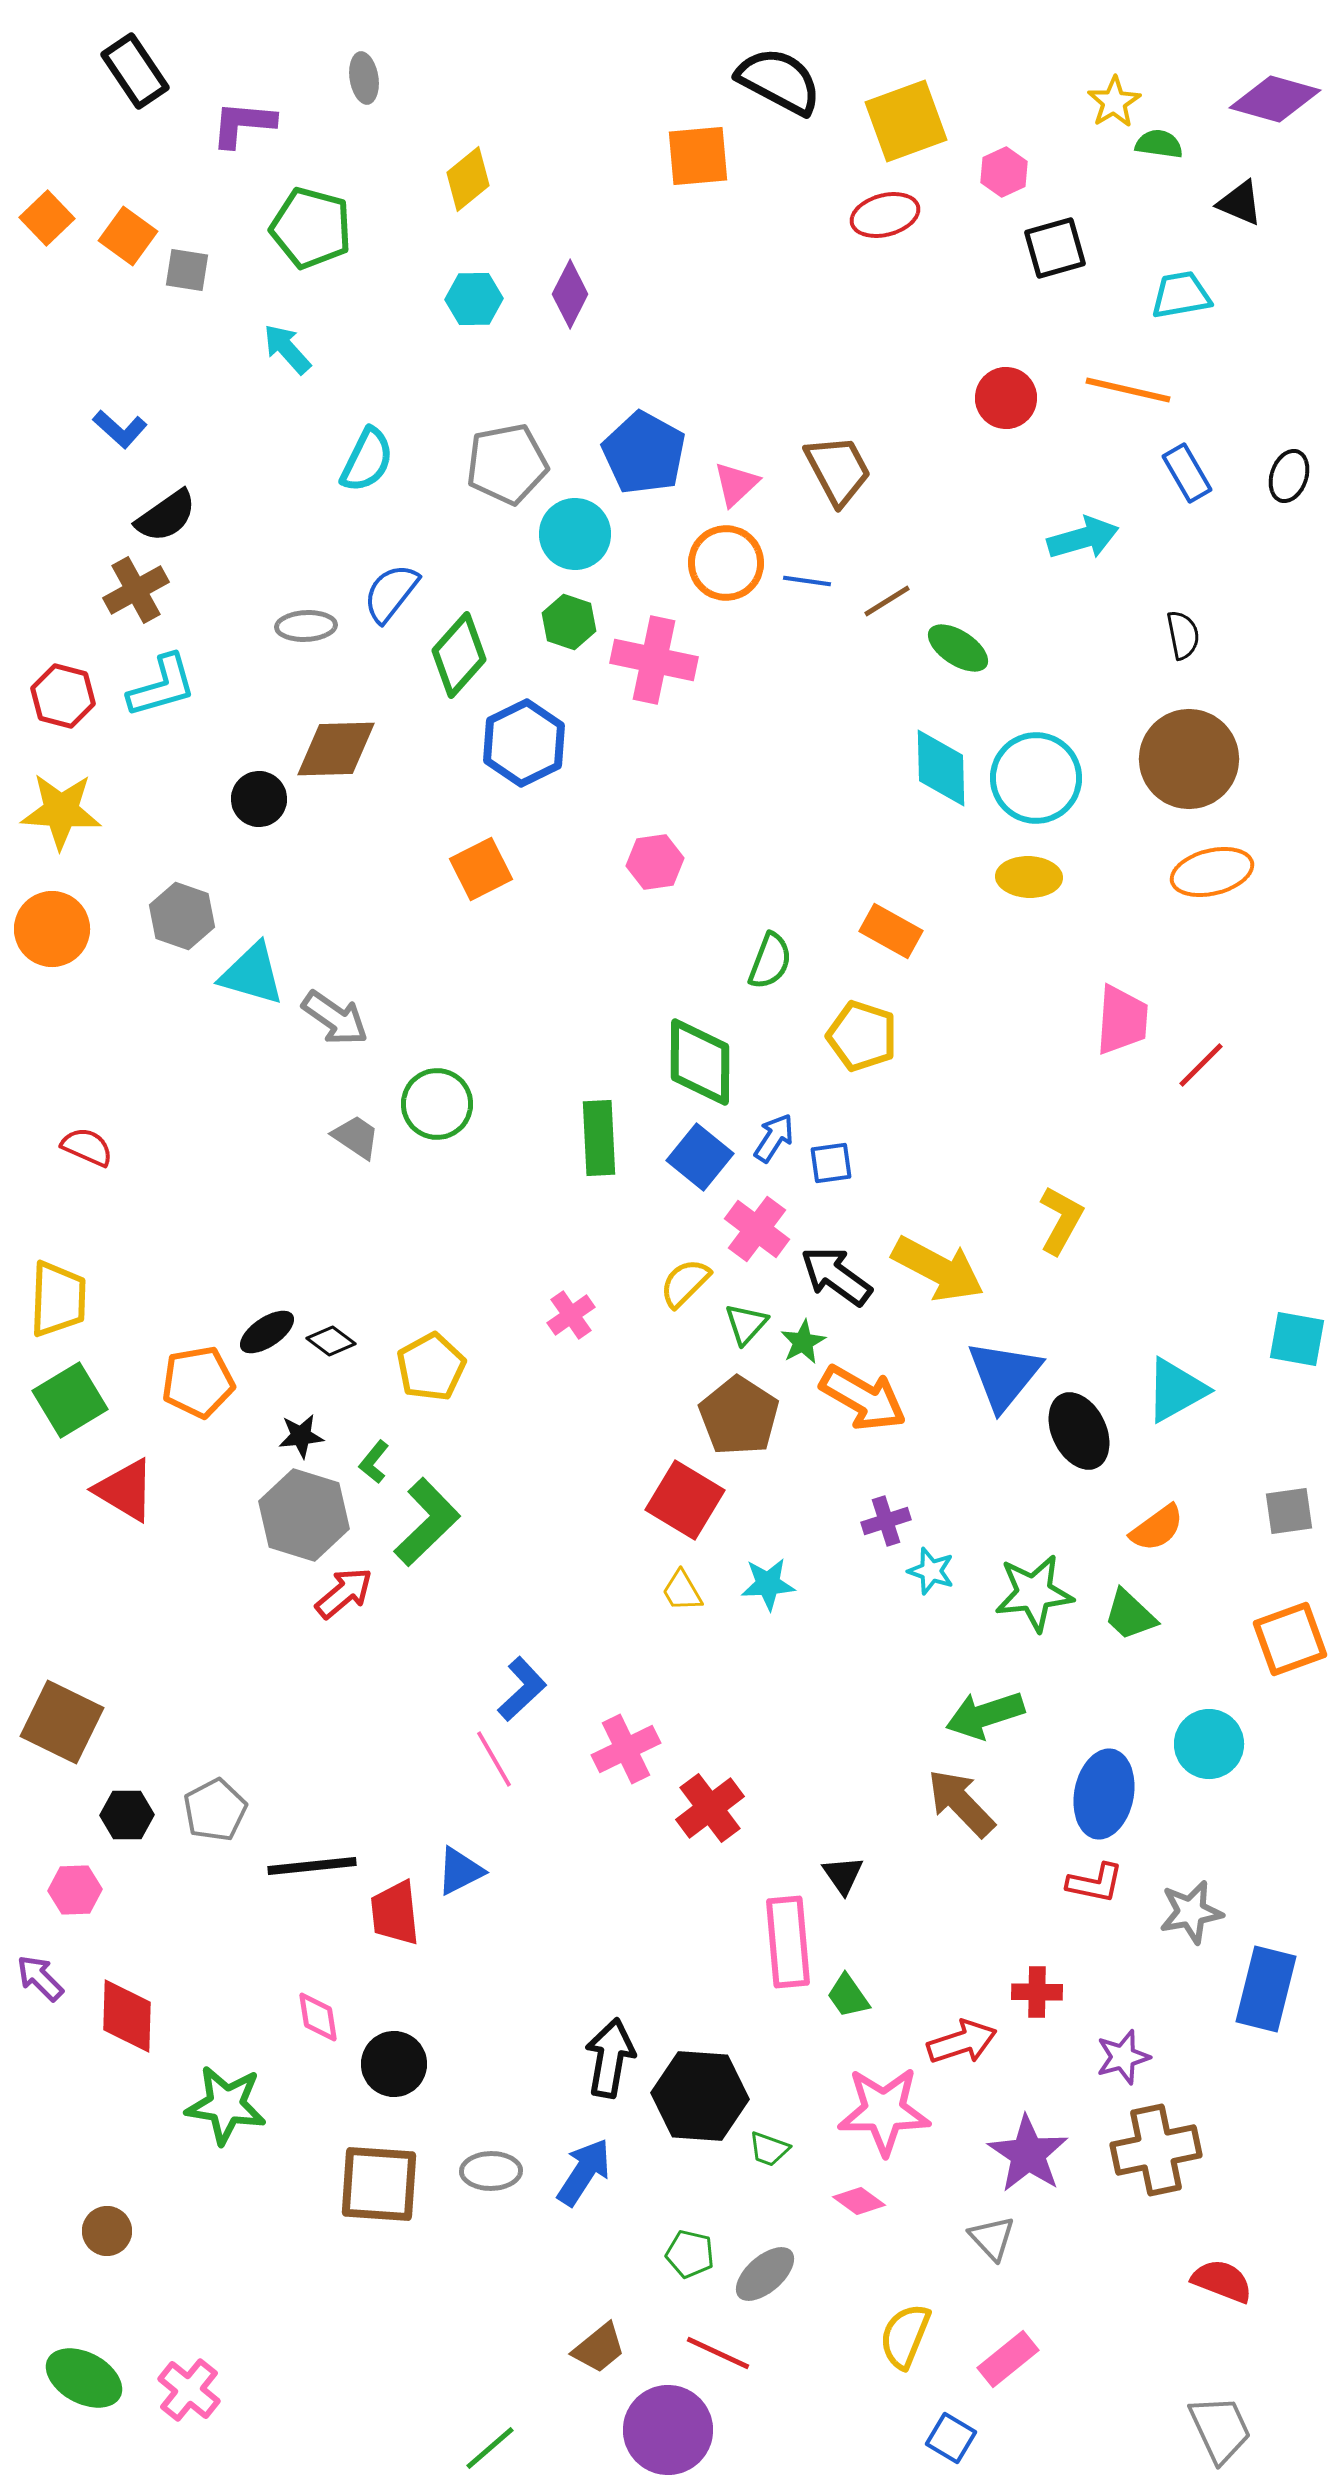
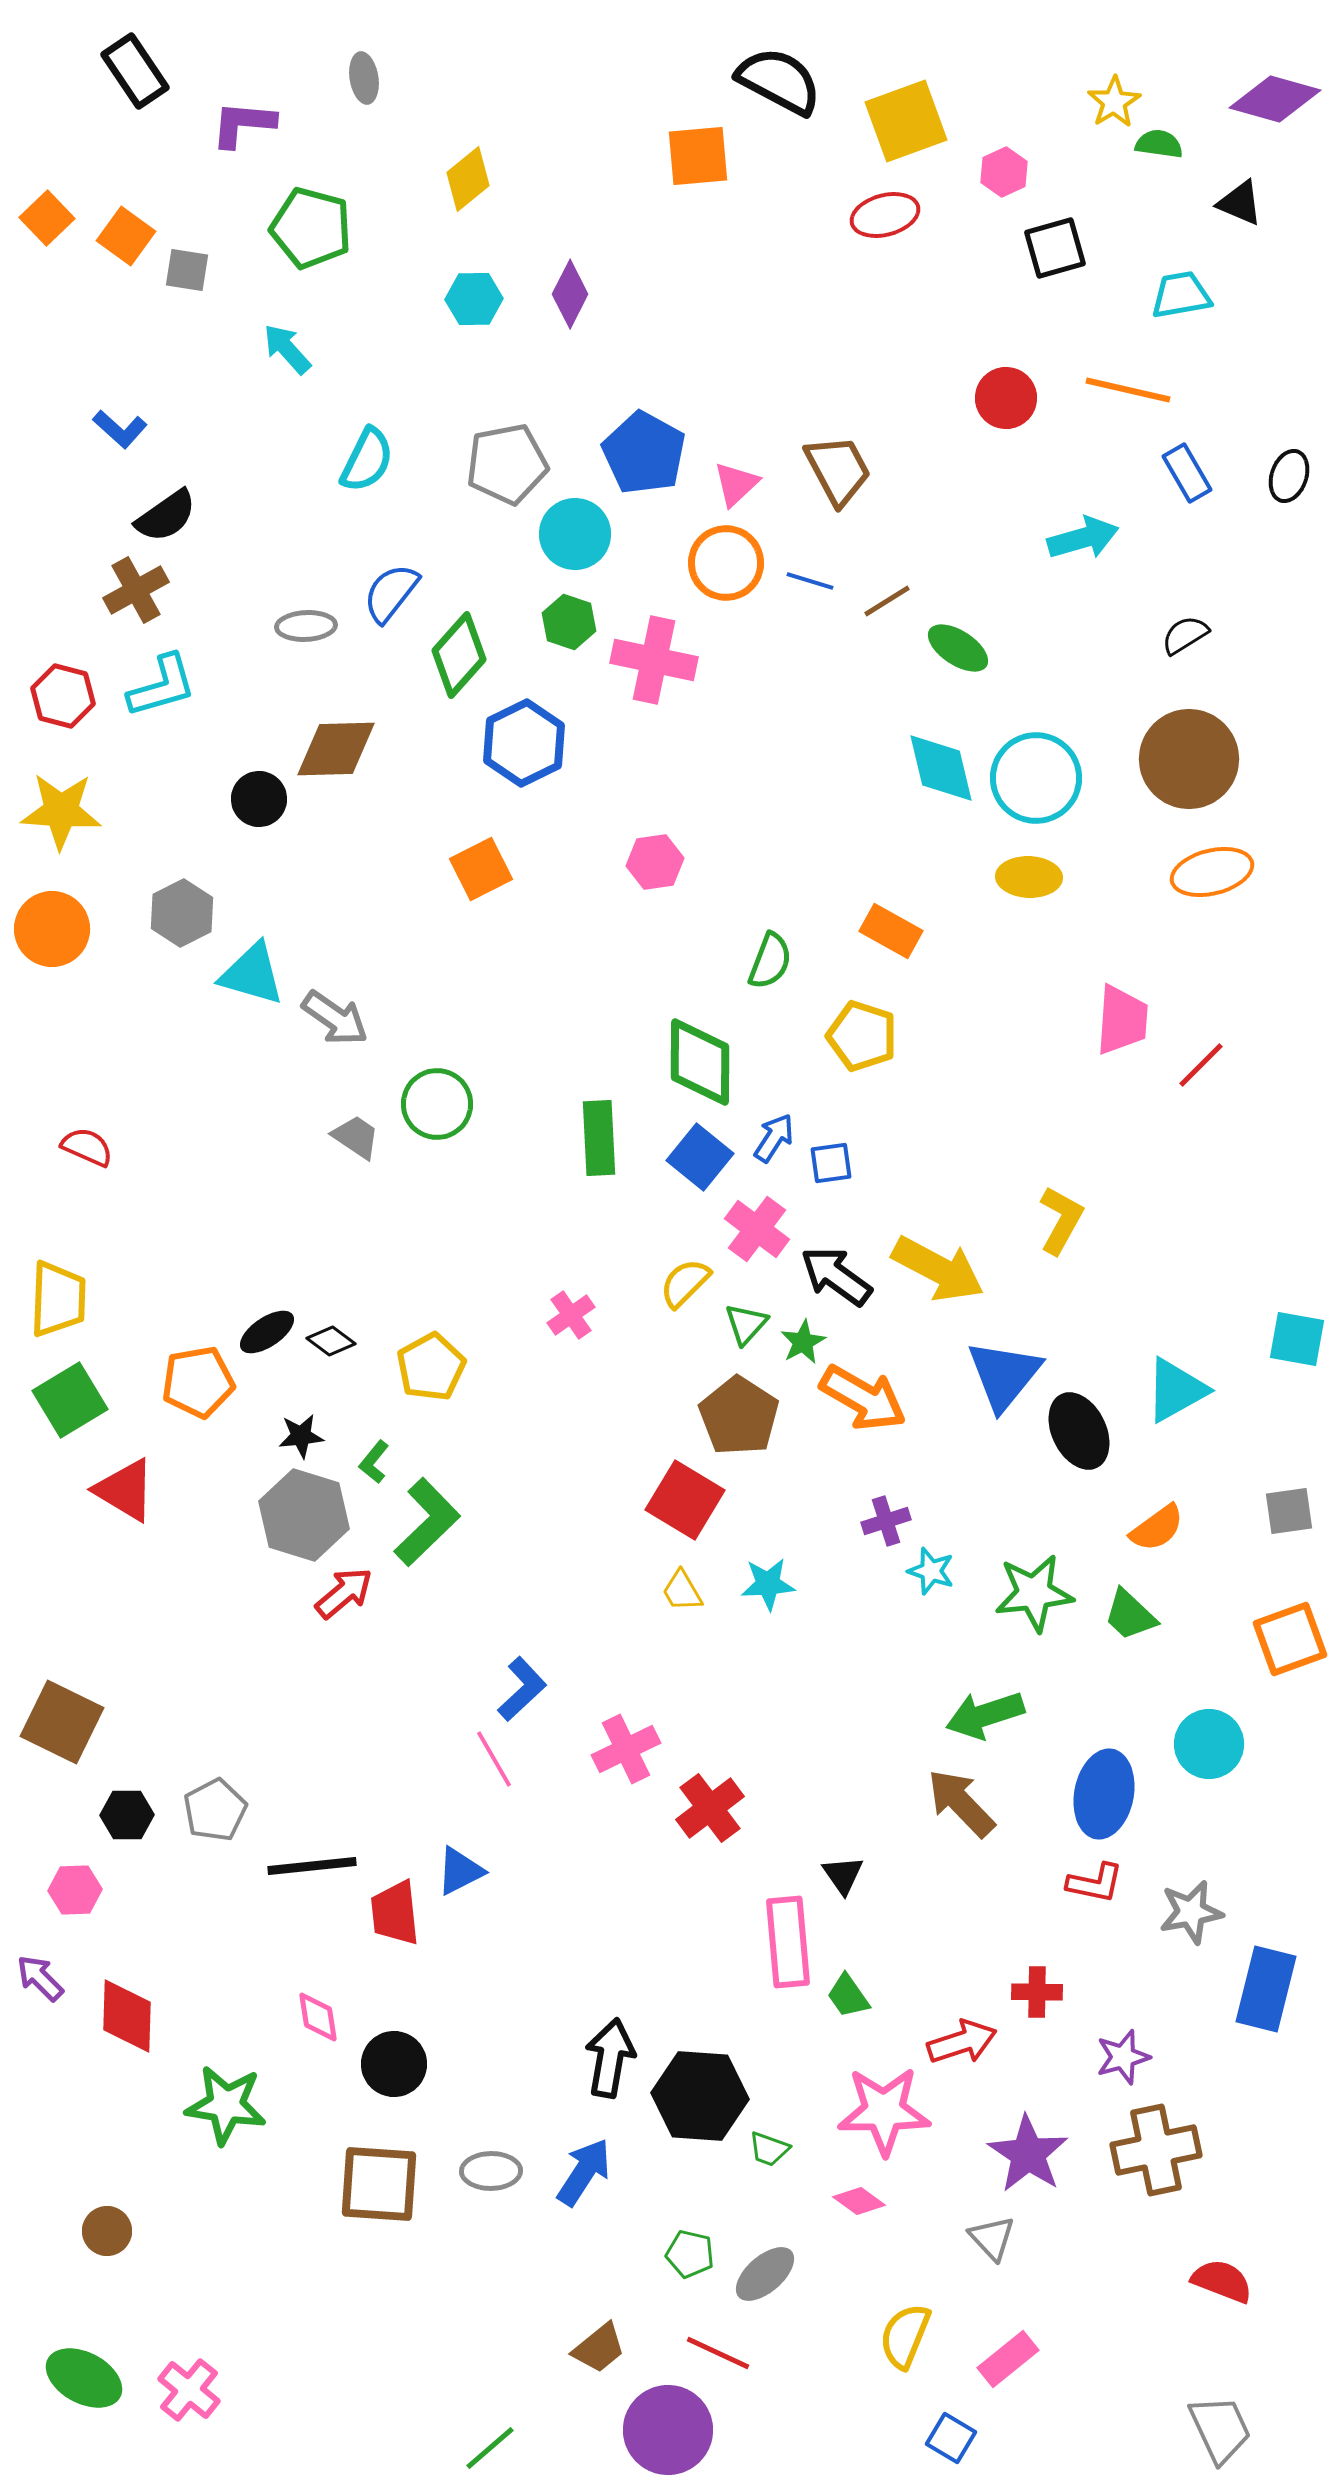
orange square at (128, 236): moved 2 px left
blue line at (807, 581): moved 3 px right; rotated 9 degrees clockwise
black semicircle at (1183, 635): moved 2 px right; rotated 111 degrees counterclockwise
cyan diamond at (941, 768): rotated 12 degrees counterclockwise
gray hexagon at (182, 916): moved 3 px up; rotated 14 degrees clockwise
